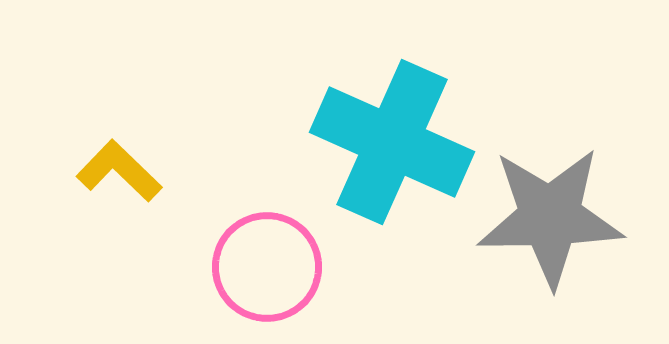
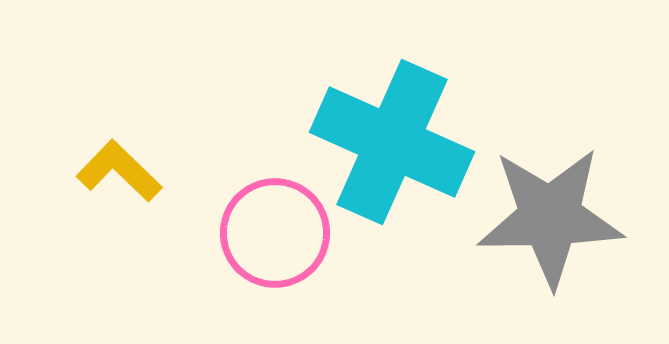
pink circle: moved 8 px right, 34 px up
